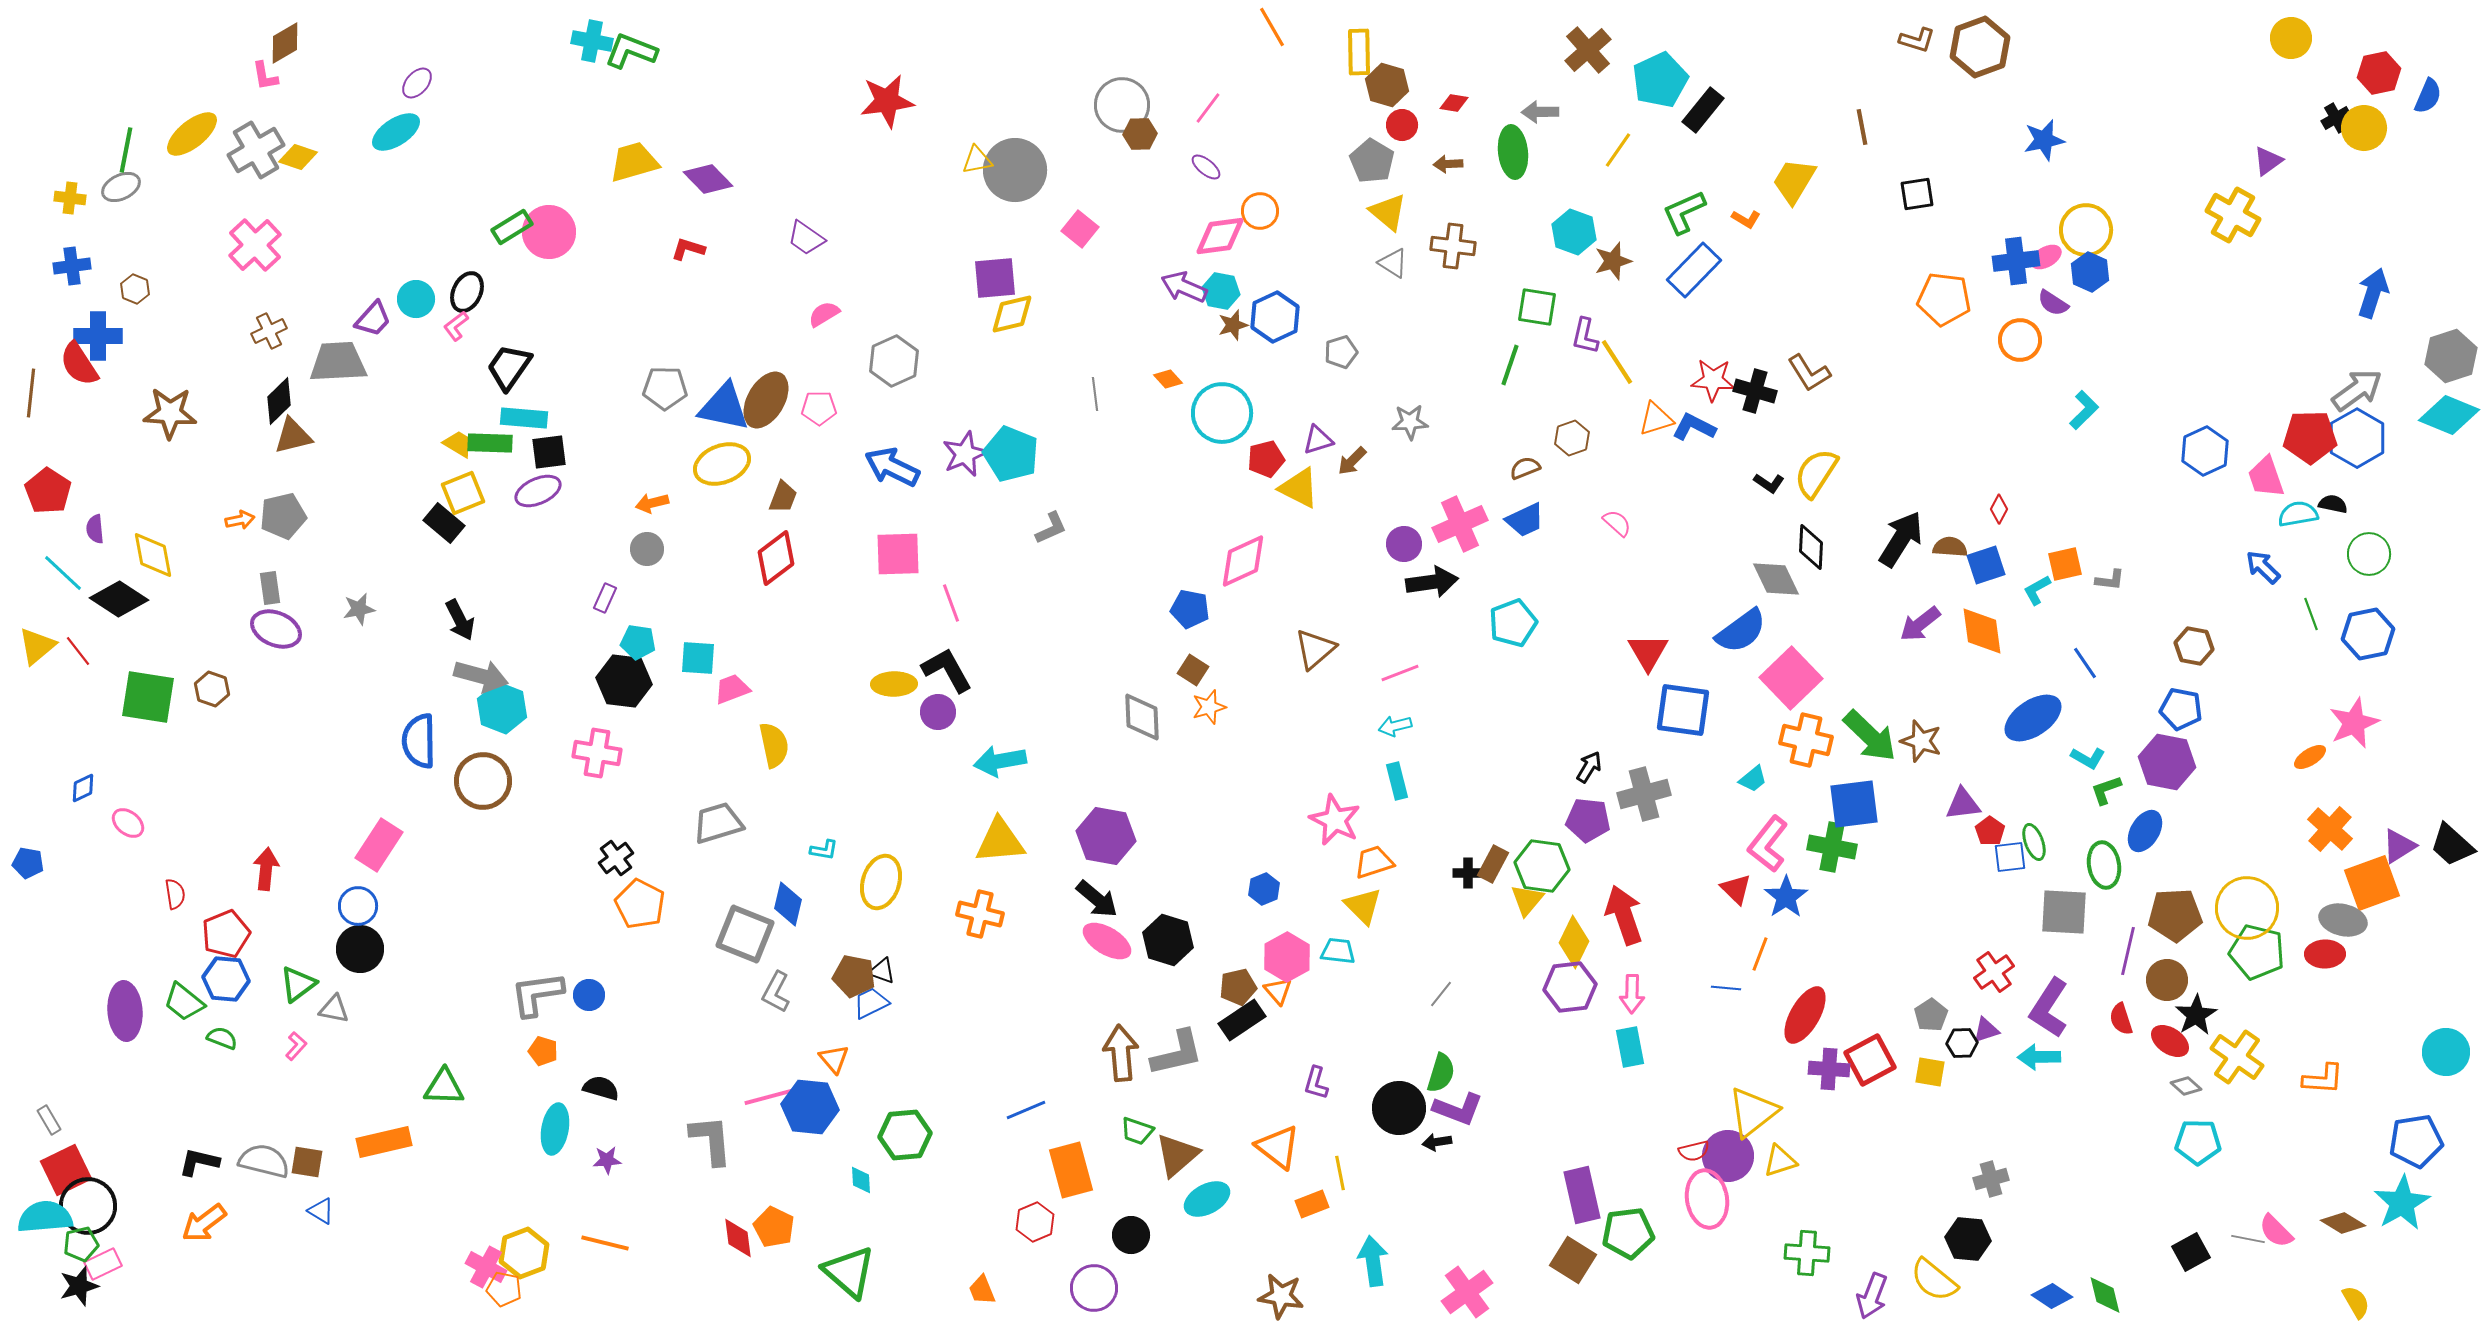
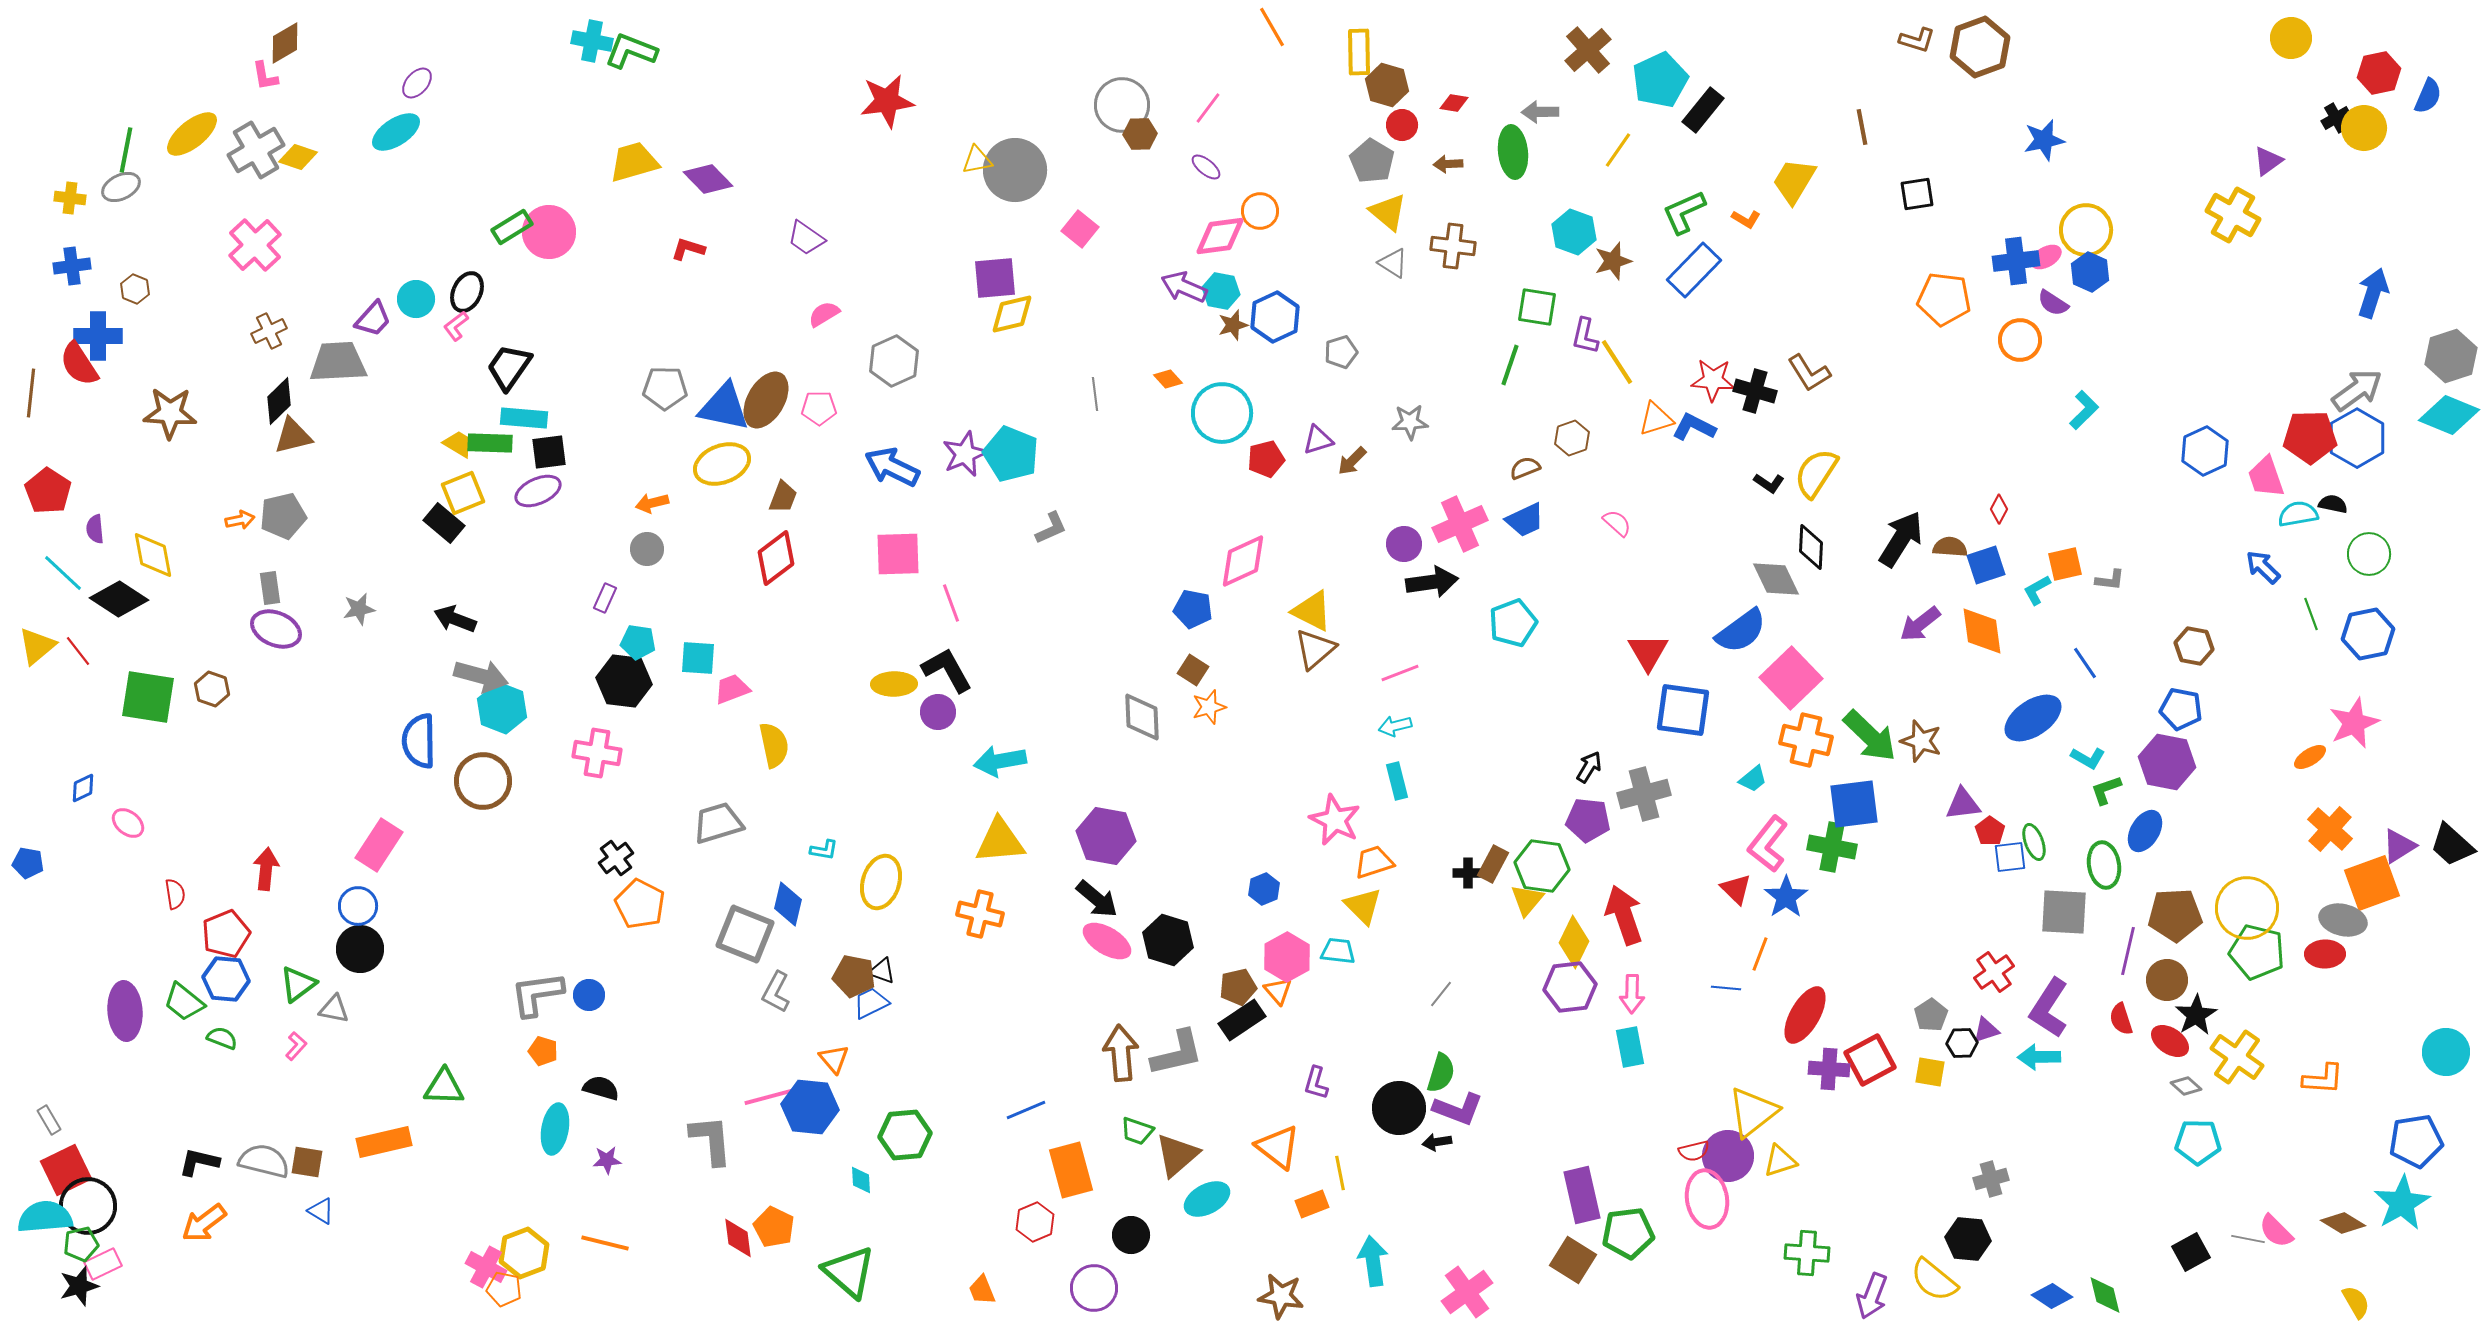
yellow triangle at (1299, 488): moved 13 px right, 123 px down
blue pentagon at (1190, 609): moved 3 px right
black arrow at (460, 620): moved 5 px left, 1 px up; rotated 138 degrees clockwise
